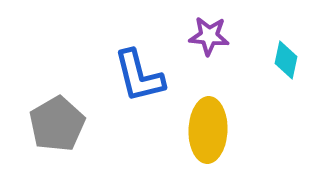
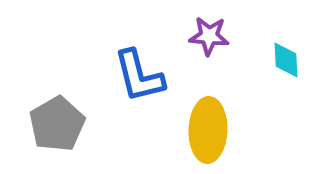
cyan diamond: rotated 15 degrees counterclockwise
